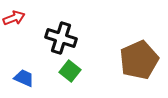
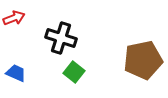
brown pentagon: moved 4 px right; rotated 12 degrees clockwise
green square: moved 4 px right, 1 px down
blue trapezoid: moved 8 px left, 5 px up
